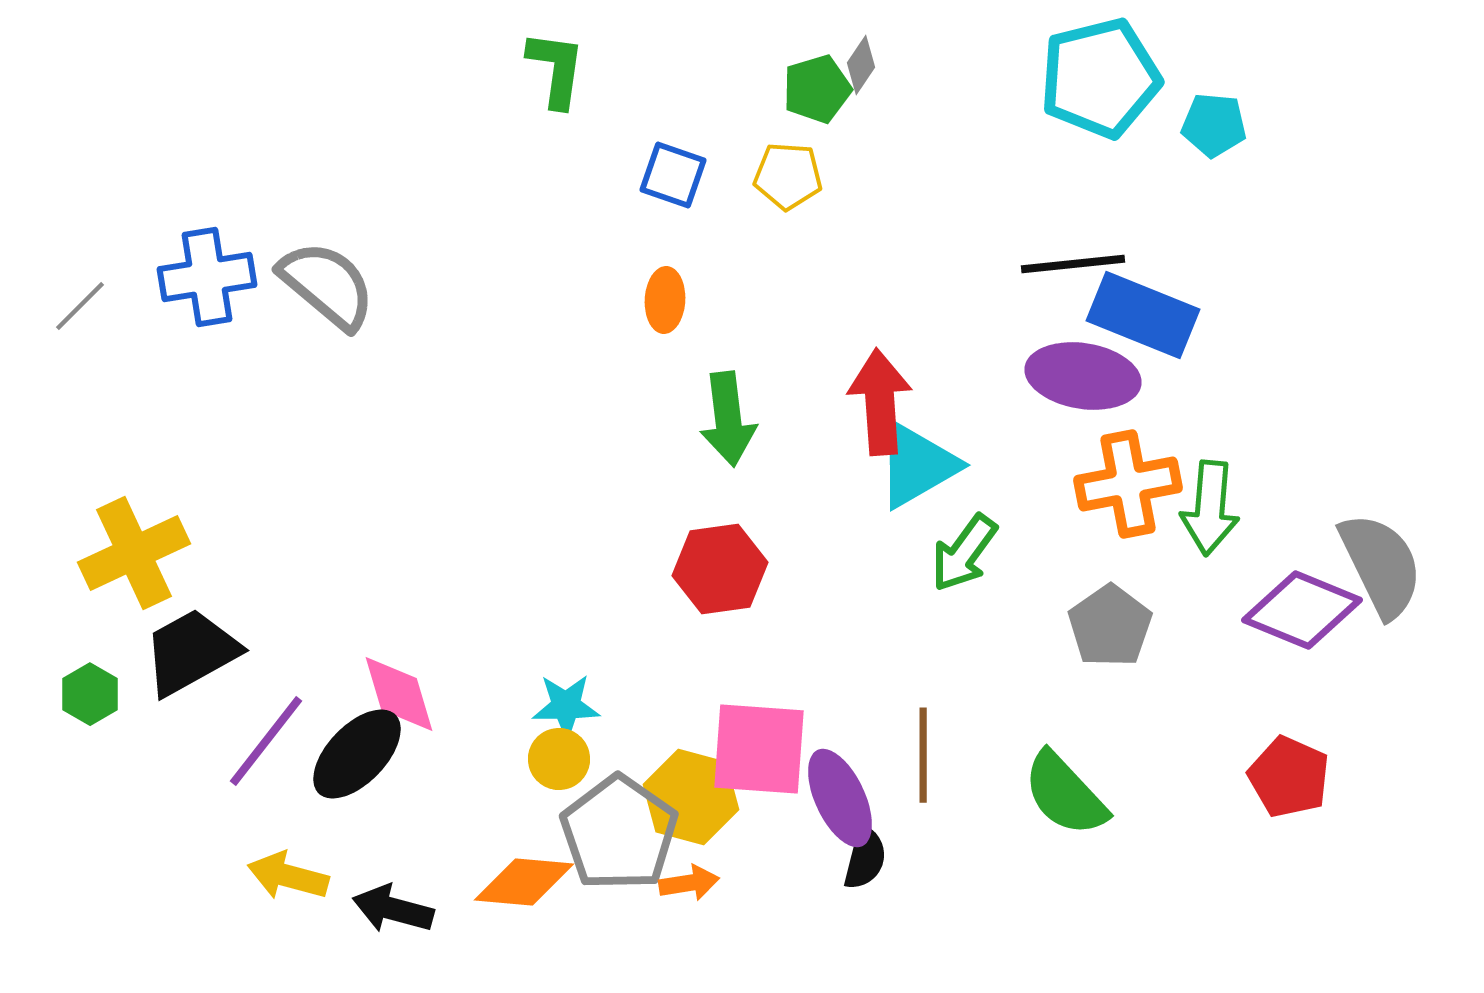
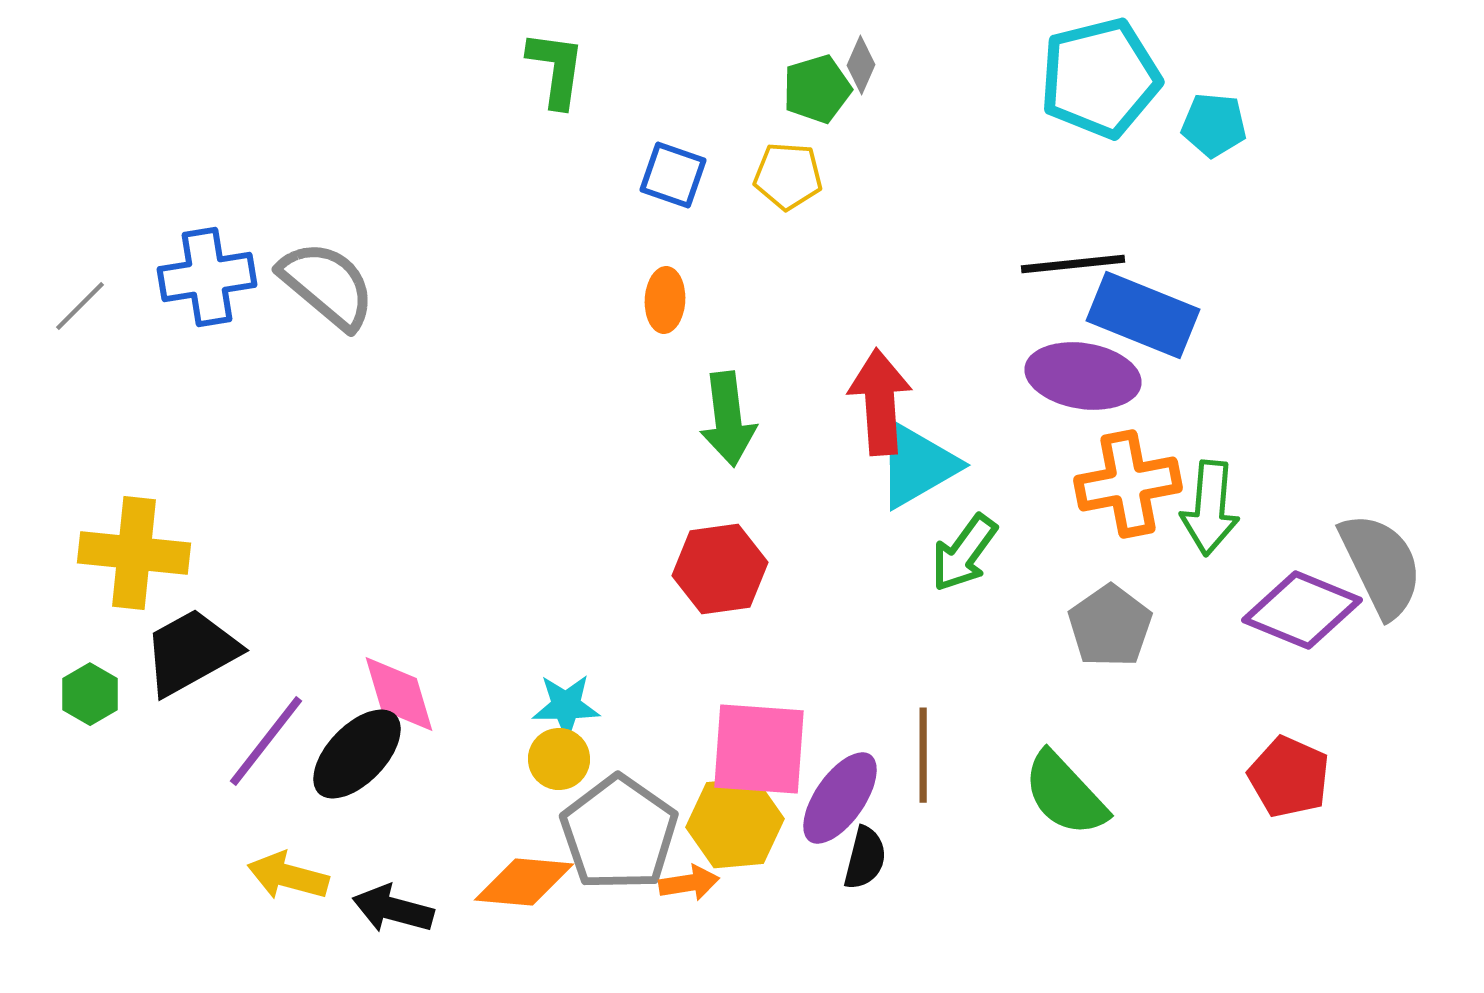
gray diamond at (861, 65): rotated 10 degrees counterclockwise
yellow cross at (134, 553): rotated 31 degrees clockwise
yellow hexagon at (691, 797): moved 44 px right, 26 px down; rotated 20 degrees counterclockwise
purple ellipse at (840, 798): rotated 60 degrees clockwise
